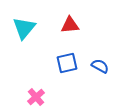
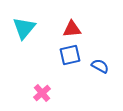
red triangle: moved 2 px right, 4 px down
blue square: moved 3 px right, 8 px up
pink cross: moved 6 px right, 4 px up
